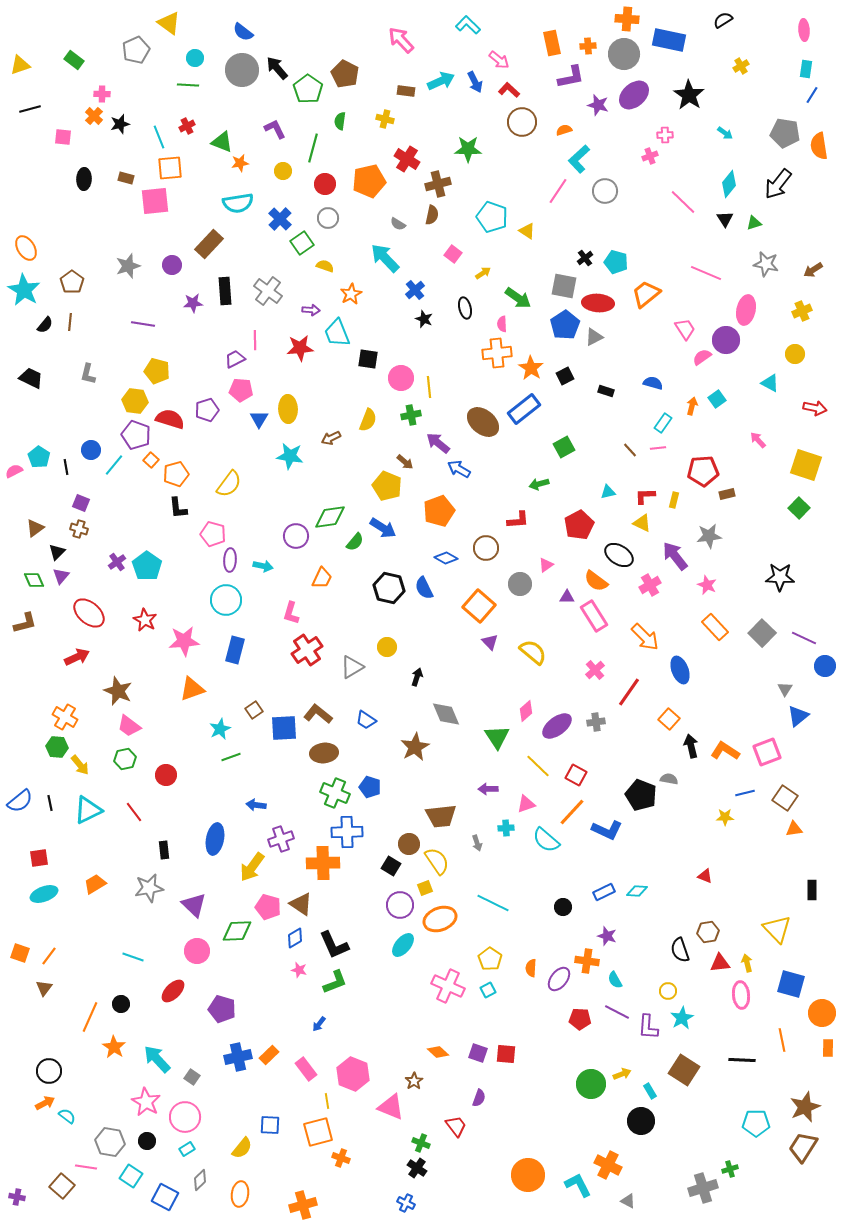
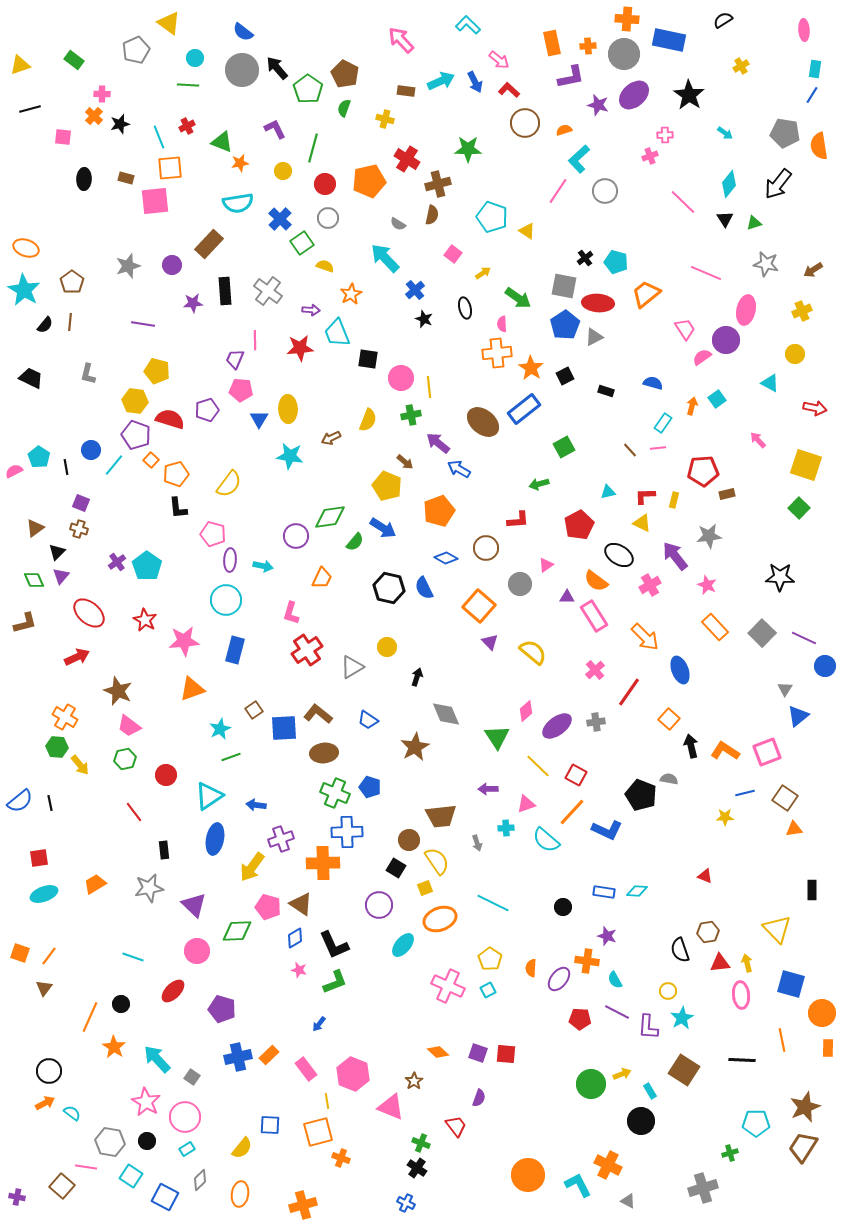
cyan rectangle at (806, 69): moved 9 px right
green semicircle at (340, 121): moved 4 px right, 13 px up; rotated 12 degrees clockwise
brown circle at (522, 122): moved 3 px right, 1 px down
orange ellipse at (26, 248): rotated 40 degrees counterclockwise
purple trapezoid at (235, 359): rotated 40 degrees counterclockwise
blue trapezoid at (366, 720): moved 2 px right
cyan triangle at (88, 810): moved 121 px right, 14 px up; rotated 8 degrees counterclockwise
brown circle at (409, 844): moved 4 px up
black square at (391, 866): moved 5 px right, 2 px down
blue rectangle at (604, 892): rotated 35 degrees clockwise
purple circle at (400, 905): moved 21 px left
cyan semicircle at (67, 1116): moved 5 px right, 3 px up
green cross at (730, 1169): moved 16 px up
